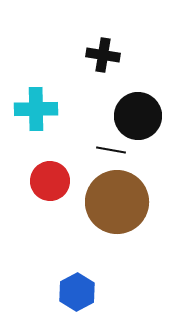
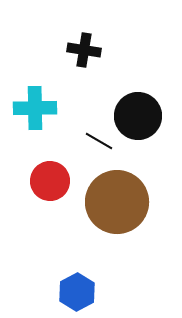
black cross: moved 19 px left, 5 px up
cyan cross: moved 1 px left, 1 px up
black line: moved 12 px left, 9 px up; rotated 20 degrees clockwise
